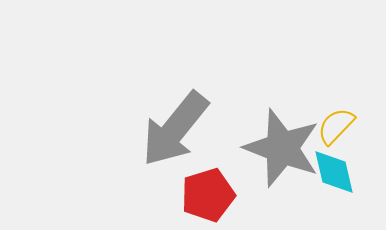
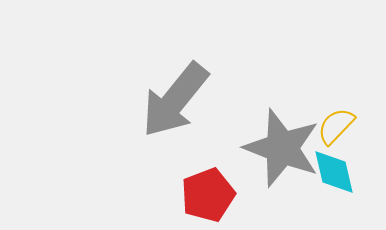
gray arrow: moved 29 px up
red pentagon: rotated 4 degrees counterclockwise
